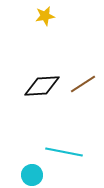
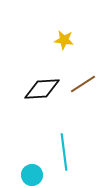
yellow star: moved 19 px right, 24 px down; rotated 18 degrees clockwise
black diamond: moved 3 px down
cyan line: rotated 72 degrees clockwise
